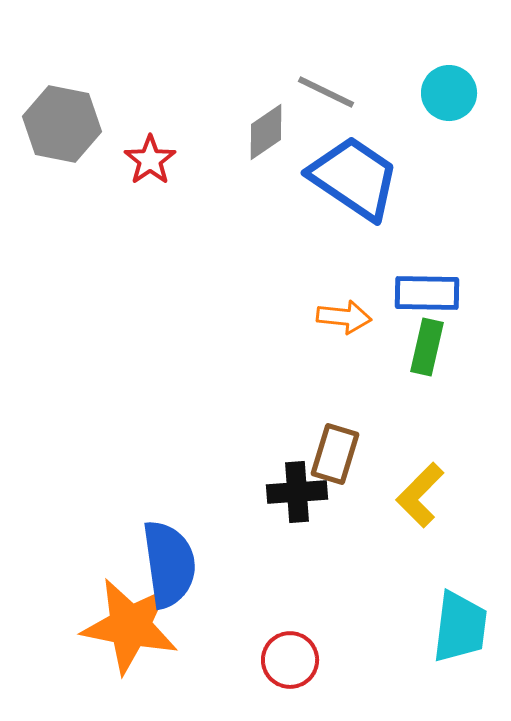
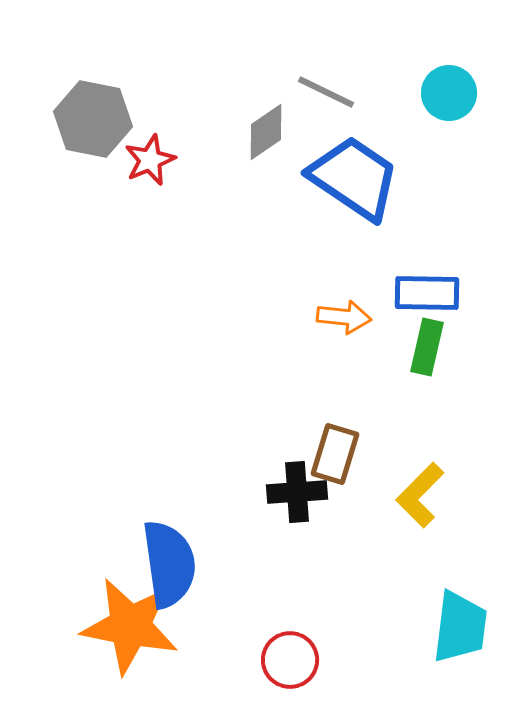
gray hexagon: moved 31 px right, 5 px up
red star: rotated 12 degrees clockwise
